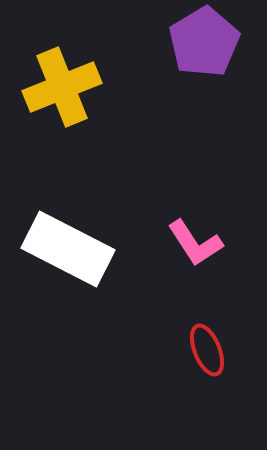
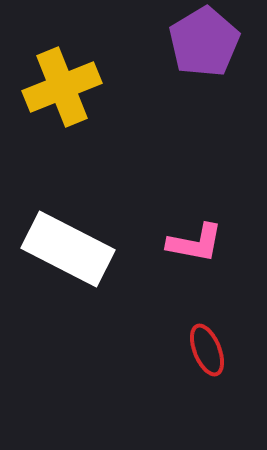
pink L-shape: rotated 46 degrees counterclockwise
